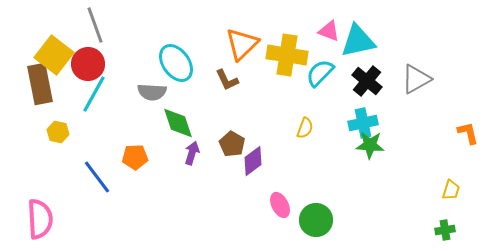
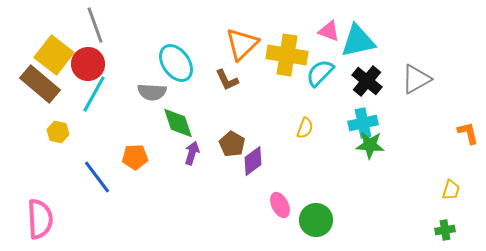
brown rectangle: rotated 39 degrees counterclockwise
